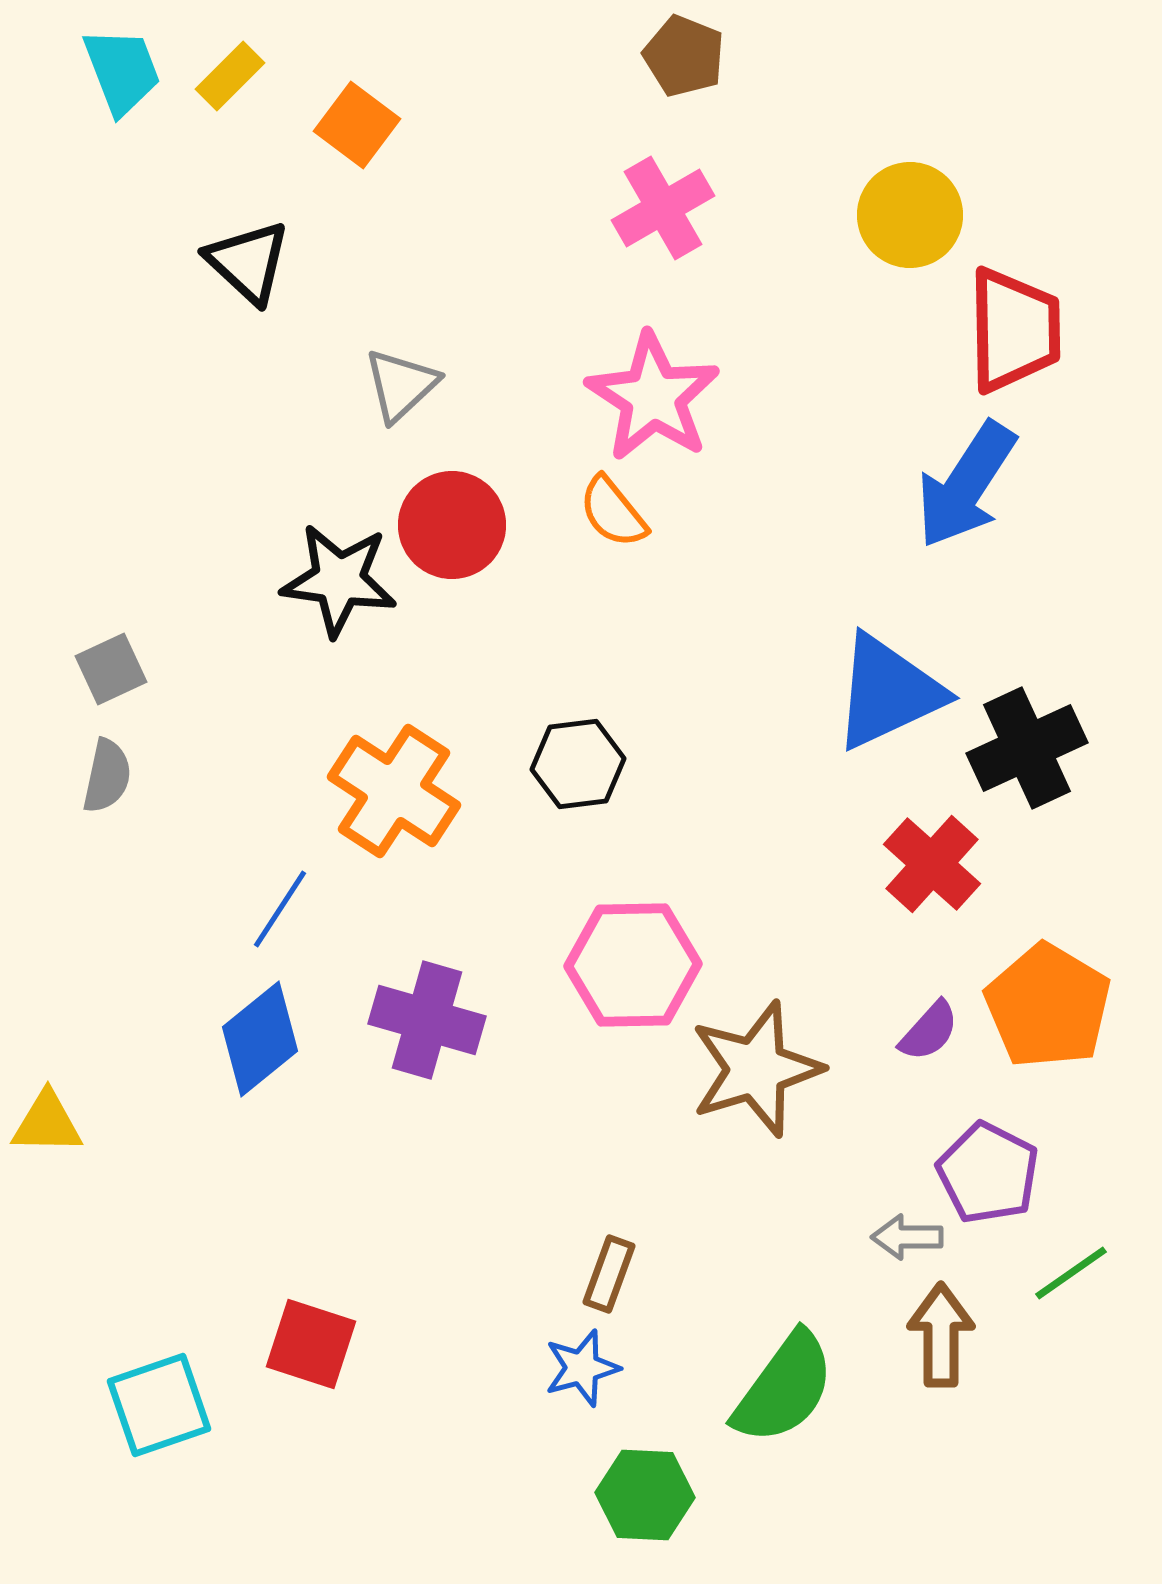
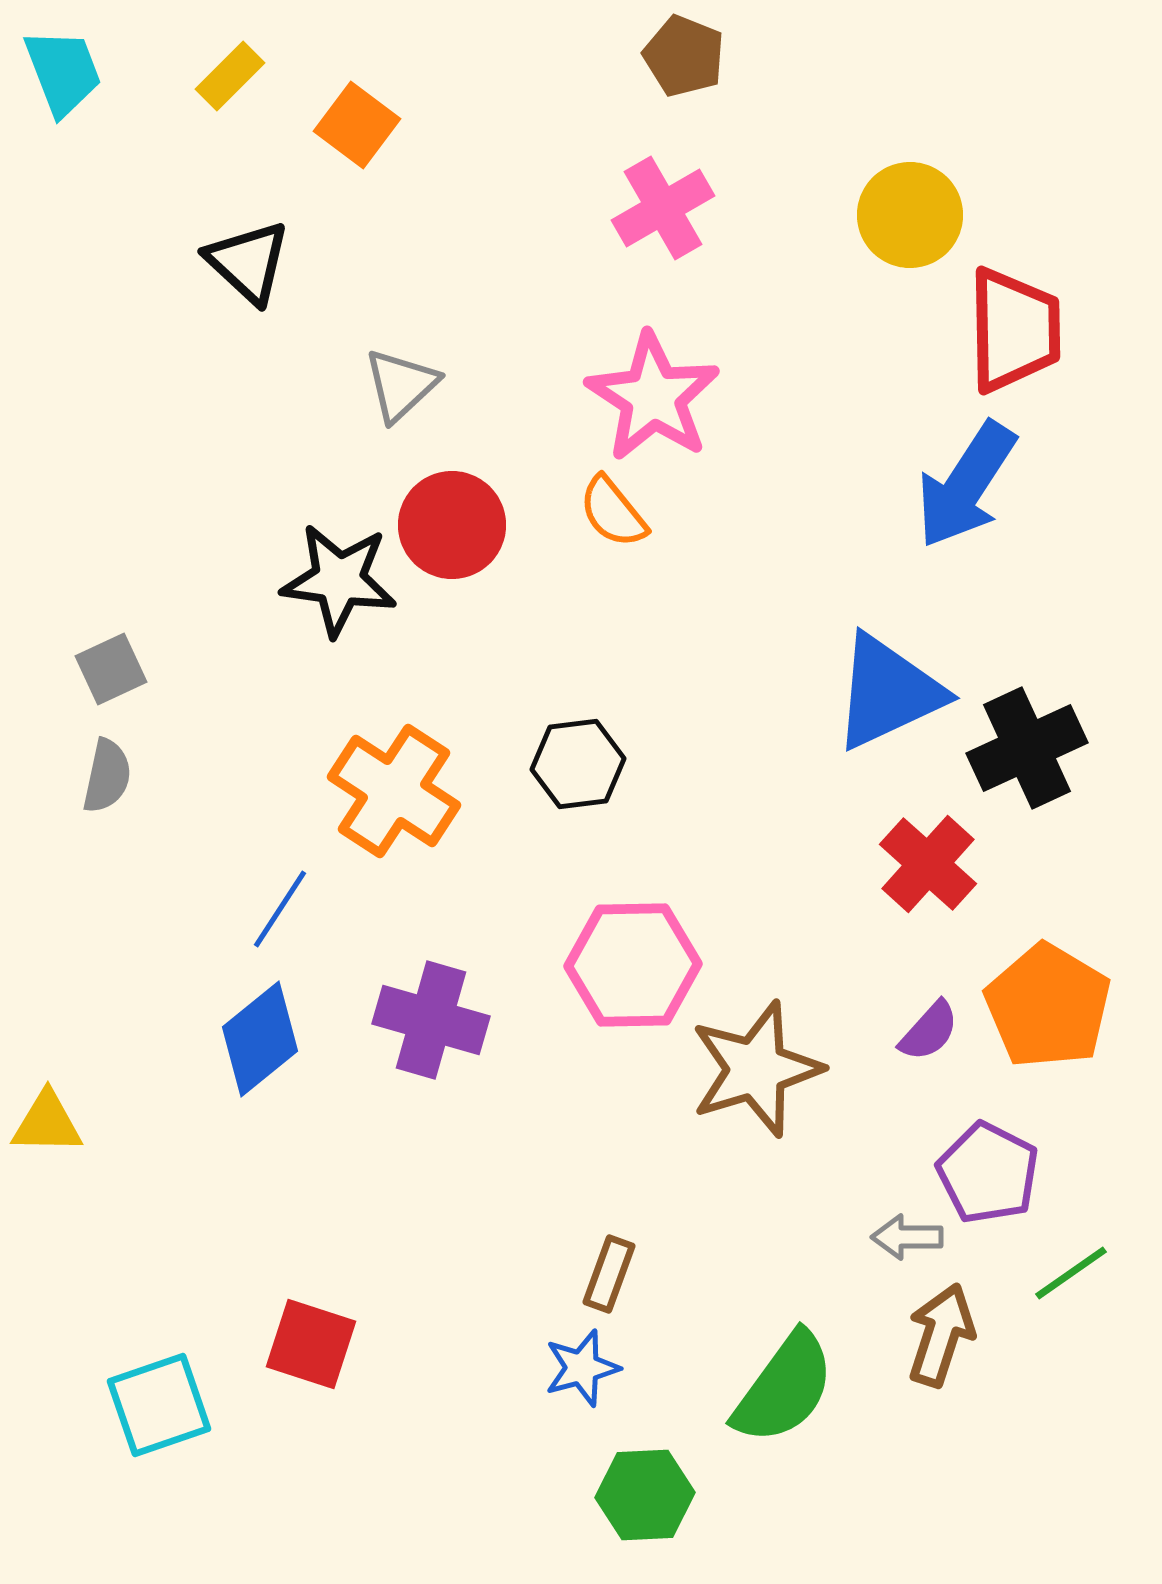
cyan trapezoid: moved 59 px left, 1 px down
red cross: moved 4 px left
purple cross: moved 4 px right
brown arrow: rotated 18 degrees clockwise
green hexagon: rotated 6 degrees counterclockwise
